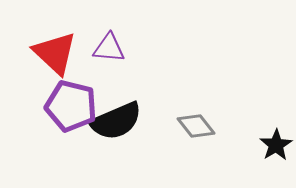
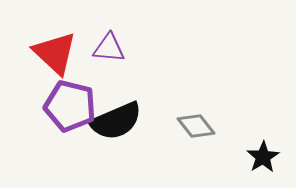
purple pentagon: moved 1 px left
black star: moved 13 px left, 12 px down
